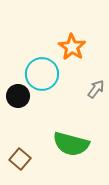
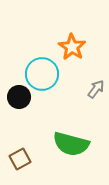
black circle: moved 1 px right, 1 px down
brown square: rotated 20 degrees clockwise
